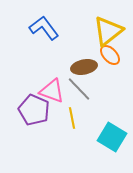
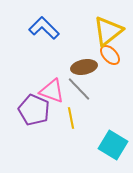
blue L-shape: rotated 8 degrees counterclockwise
yellow line: moved 1 px left
cyan square: moved 1 px right, 8 px down
